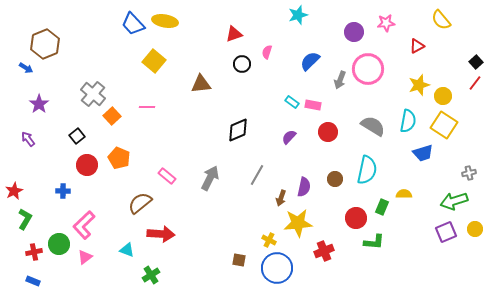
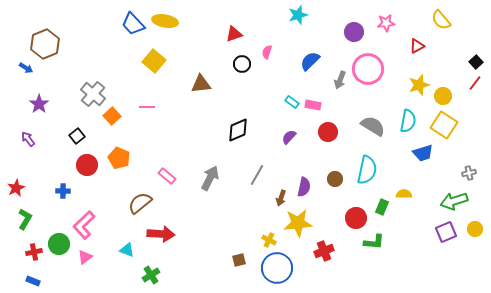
red star at (14, 191): moved 2 px right, 3 px up
brown square at (239, 260): rotated 24 degrees counterclockwise
